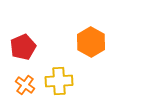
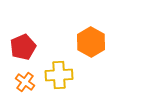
yellow cross: moved 6 px up
orange cross: moved 3 px up
